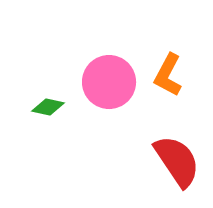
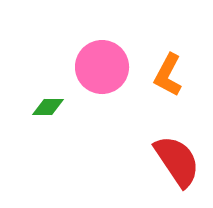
pink circle: moved 7 px left, 15 px up
green diamond: rotated 12 degrees counterclockwise
